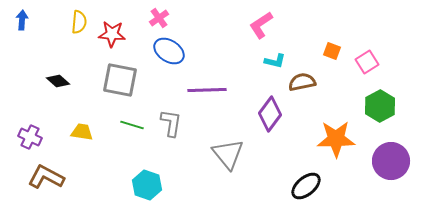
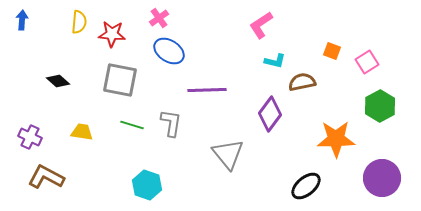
purple circle: moved 9 px left, 17 px down
